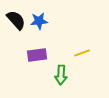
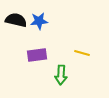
black semicircle: rotated 35 degrees counterclockwise
yellow line: rotated 35 degrees clockwise
